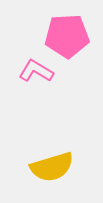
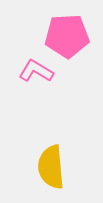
yellow semicircle: moved 1 px left; rotated 102 degrees clockwise
